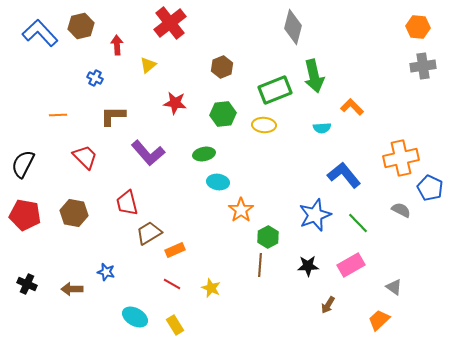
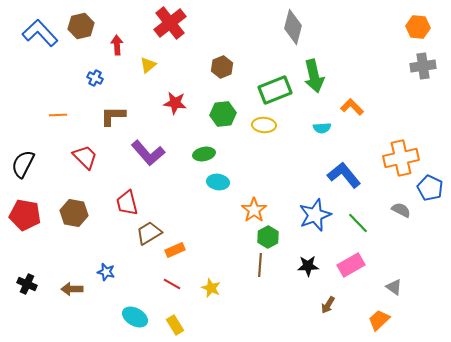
orange star at (241, 210): moved 13 px right
